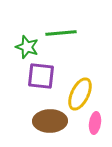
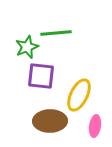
green line: moved 5 px left
green star: rotated 30 degrees clockwise
yellow ellipse: moved 1 px left, 1 px down
pink ellipse: moved 3 px down
